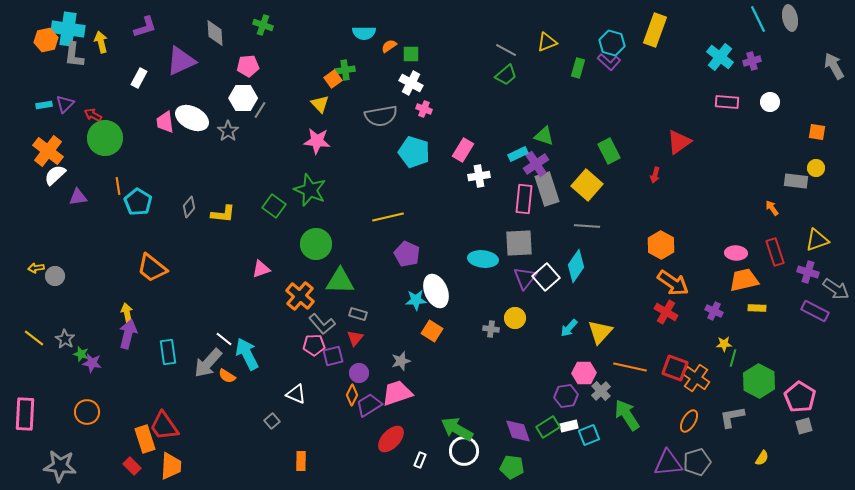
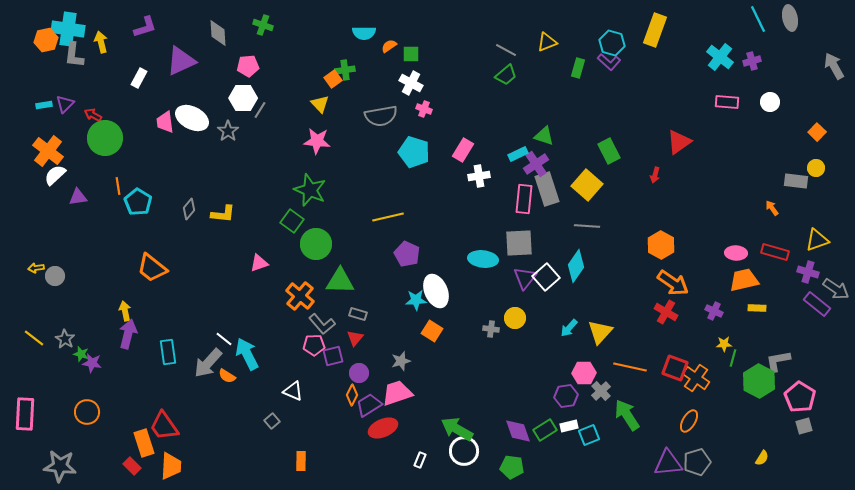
gray diamond at (215, 33): moved 3 px right
orange square at (817, 132): rotated 36 degrees clockwise
green square at (274, 206): moved 18 px right, 15 px down
gray diamond at (189, 207): moved 2 px down
red rectangle at (775, 252): rotated 56 degrees counterclockwise
pink triangle at (261, 269): moved 2 px left, 6 px up
purple rectangle at (815, 311): moved 2 px right, 7 px up; rotated 12 degrees clockwise
yellow arrow at (127, 313): moved 2 px left, 2 px up
white triangle at (296, 394): moved 3 px left, 3 px up
gray L-shape at (732, 417): moved 46 px right, 56 px up
green rectangle at (548, 427): moved 3 px left, 3 px down
orange rectangle at (145, 439): moved 1 px left, 4 px down
red ellipse at (391, 439): moved 8 px left, 11 px up; rotated 24 degrees clockwise
